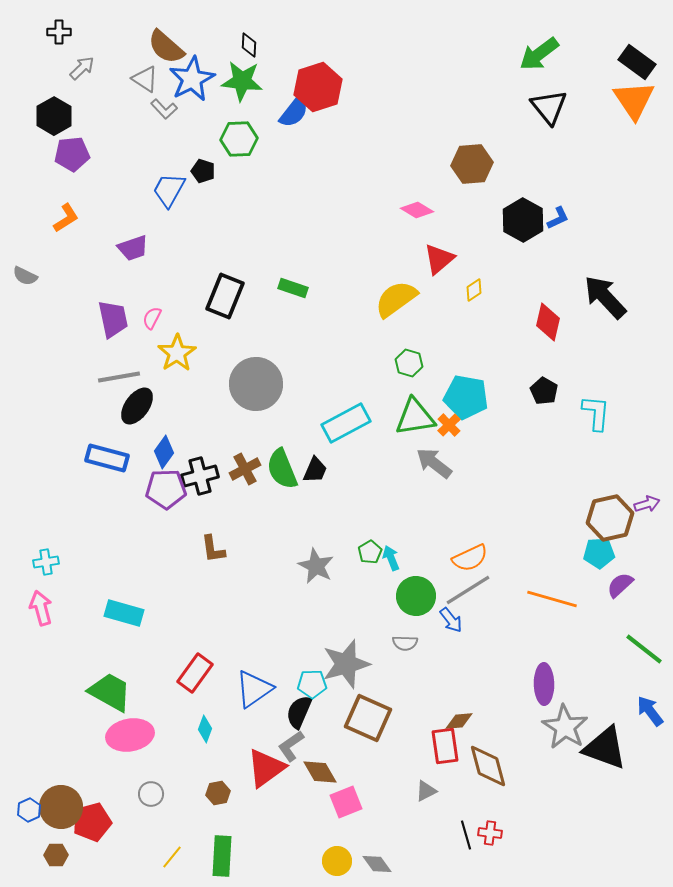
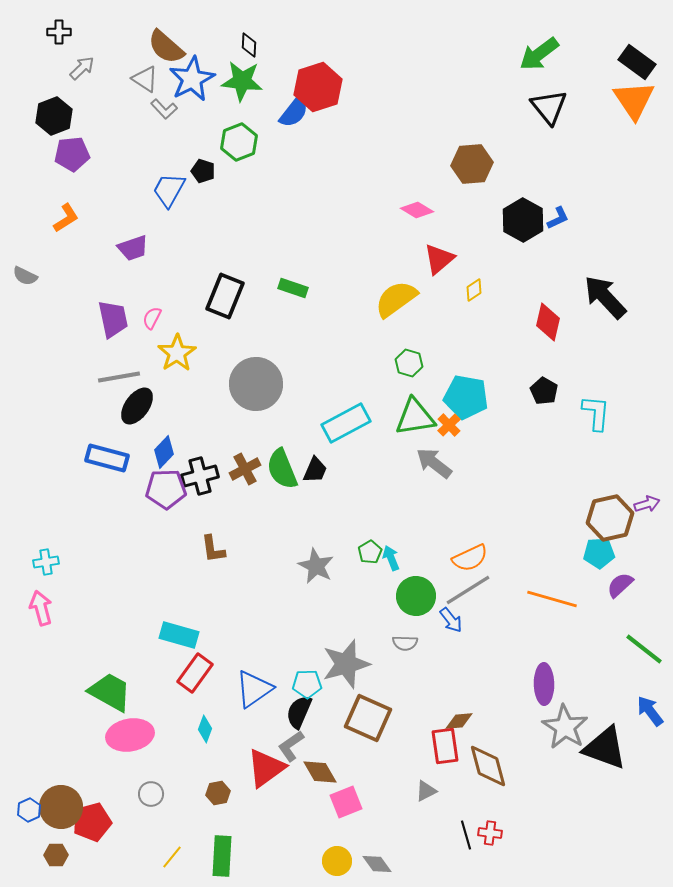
black hexagon at (54, 116): rotated 9 degrees clockwise
green hexagon at (239, 139): moved 3 px down; rotated 18 degrees counterclockwise
blue diamond at (164, 452): rotated 8 degrees clockwise
cyan rectangle at (124, 613): moved 55 px right, 22 px down
cyan pentagon at (312, 684): moved 5 px left
